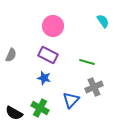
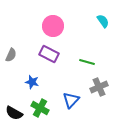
purple rectangle: moved 1 px right, 1 px up
blue star: moved 12 px left, 4 px down
gray cross: moved 5 px right
